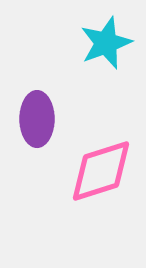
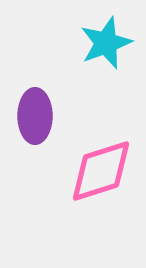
purple ellipse: moved 2 px left, 3 px up
